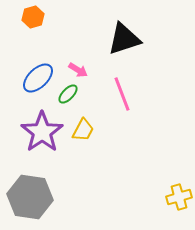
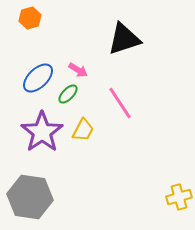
orange hexagon: moved 3 px left, 1 px down
pink line: moved 2 px left, 9 px down; rotated 12 degrees counterclockwise
